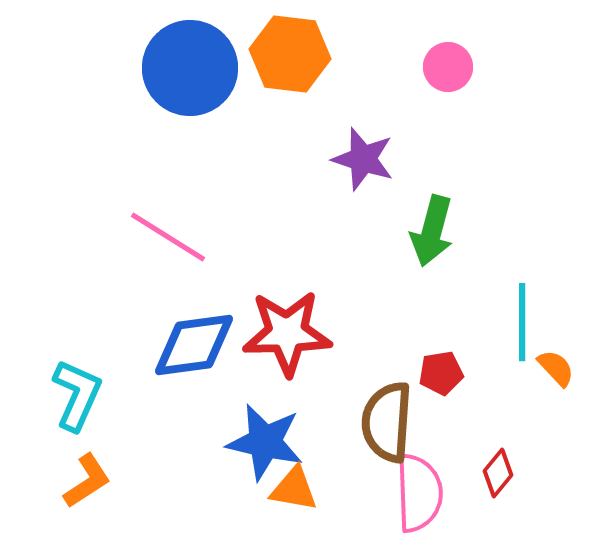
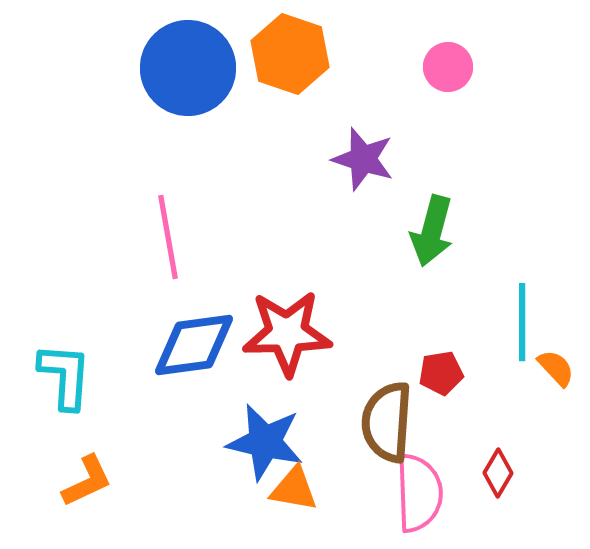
orange hexagon: rotated 12 degrees clockwise
blue circle: moved 2 px left
pink line: rotated 48 degrees clockwise
cyan L-shape: moved 12 px left, 19 px up; rotated 20 degrees counterclockwise
red diamond: rotated 9 degrees counterclockwise
orange L-shape: rotated 8 degrees clockwise
